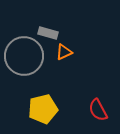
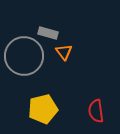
orange triangle: rotated 42 degrees counterclockwise
red semicircle: moved 2 px left, 1 px down; rotated 20 degrees clockwise
